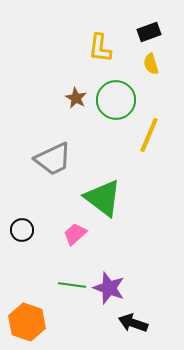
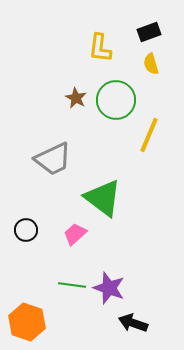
black circle: moved 4 px right
